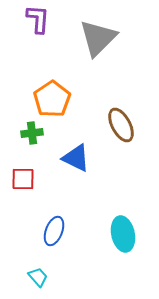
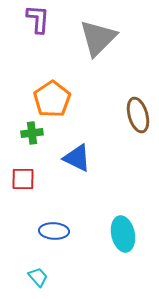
brown ellipse: moved 17 px right, 10 px up; rotated 12 degrees clockwise
blue triangle: moved 1 px right
blue ellipse: rotated 72 degrees clockwise
